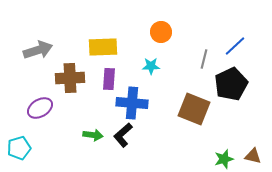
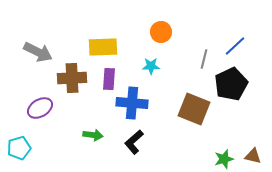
gray arrow: moved 2 px down; rotated 44 degrees clockwise
brown cross: moved 2 px right
black L-shape: moved 11 px right, 7 px down
